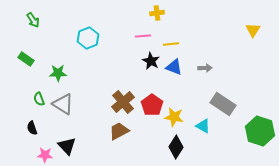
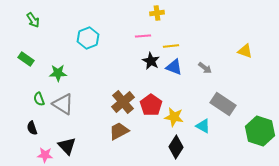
yellow triangle: moved 8 px left, 21 px down; rotated 42 degrees counterclockwise
yellow line: moved 2 px down
gray arrow: rotated 40 degrees clockwise
red pentagon: moved 1 px left
